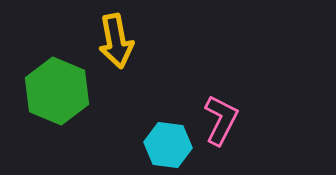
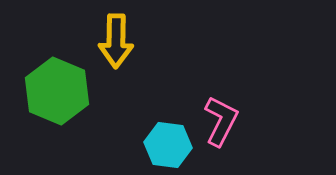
yellow arrow: rotated 12 degrees clockwise
pink L-shape: moved 1 px down
